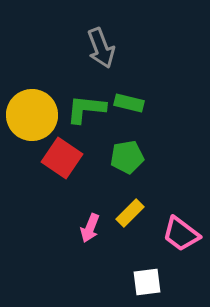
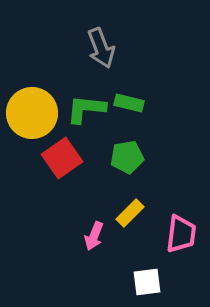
yellow circle: moved 2 px up
red square: rotated 21 degrees clockwise
pink arrow: moved 4 px right, 8 px down
pink trapezoid: rotated 120 degrees counterclockwise
